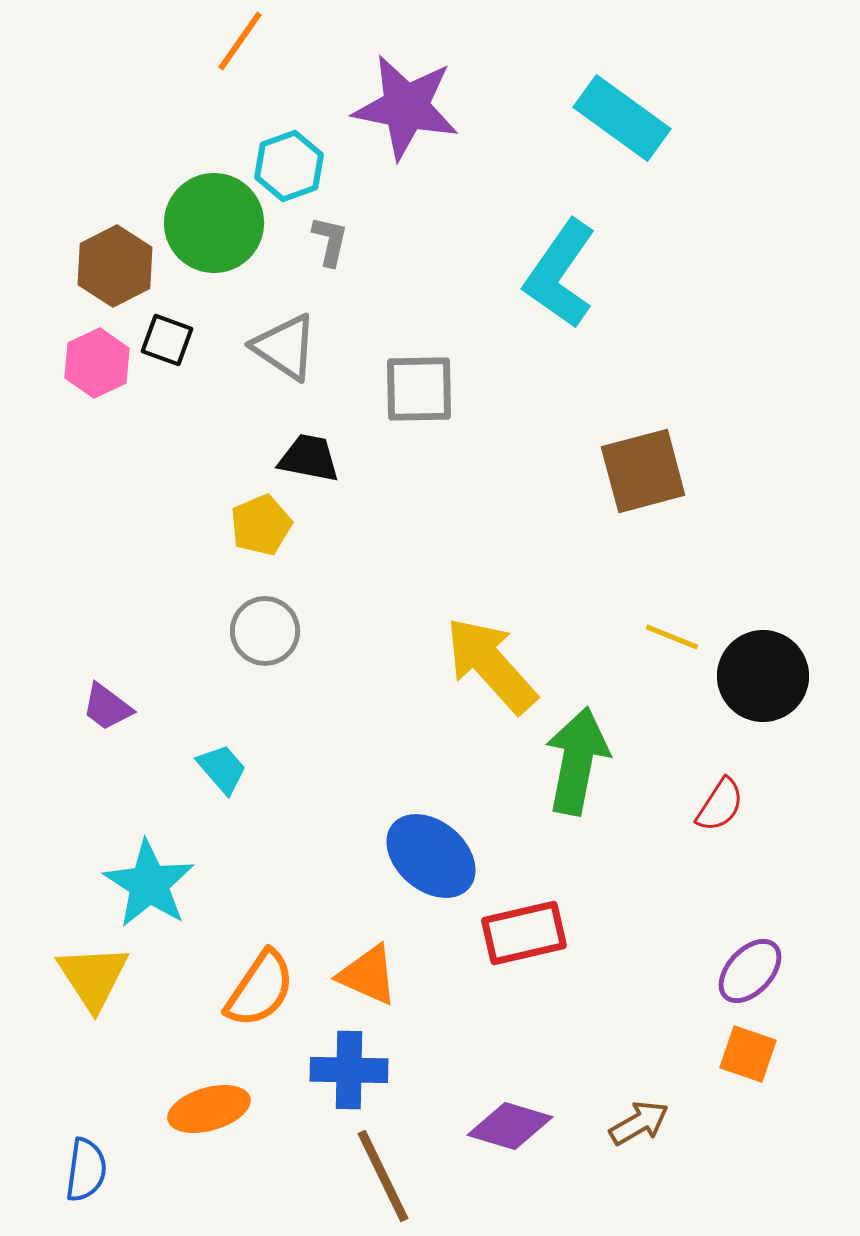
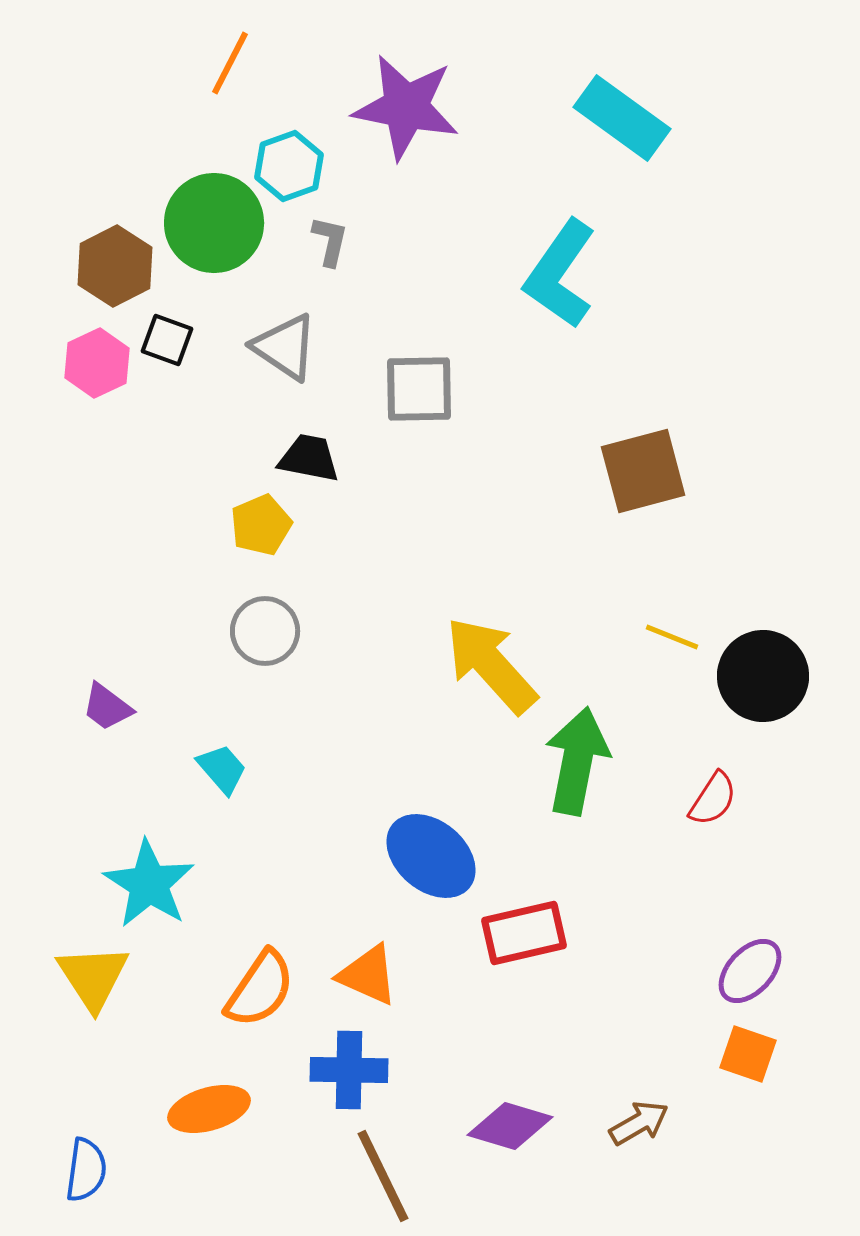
orange line: moved 10 px left, 22 px down; rotated 8 degrees counterclockwise
red semicircle: moved 7 px left, 6 px up
